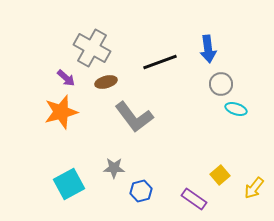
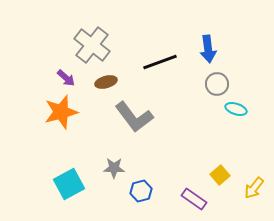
gray cross: moved 3 px up; rotated 9 degrees clockwise
gray circle: moved 4 px left
